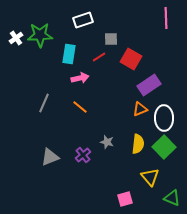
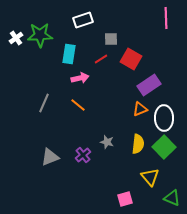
red line: moved 2 px right, 2 px down
orange line: moved 2 px left, 2 px up
